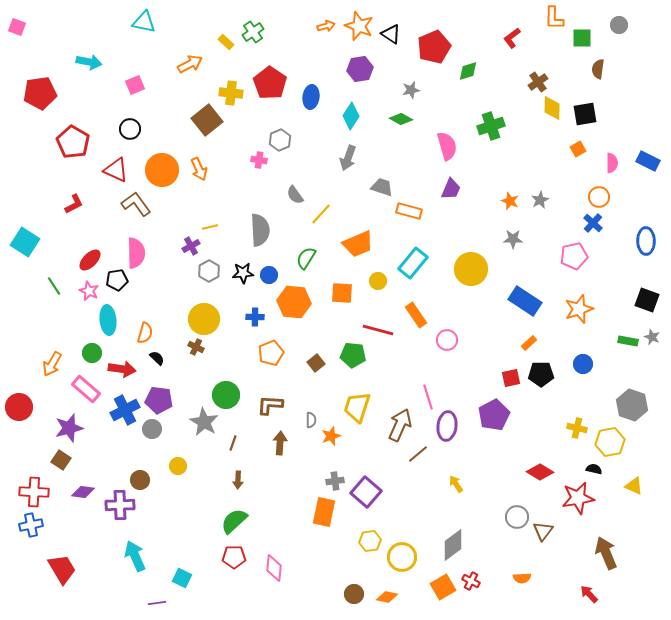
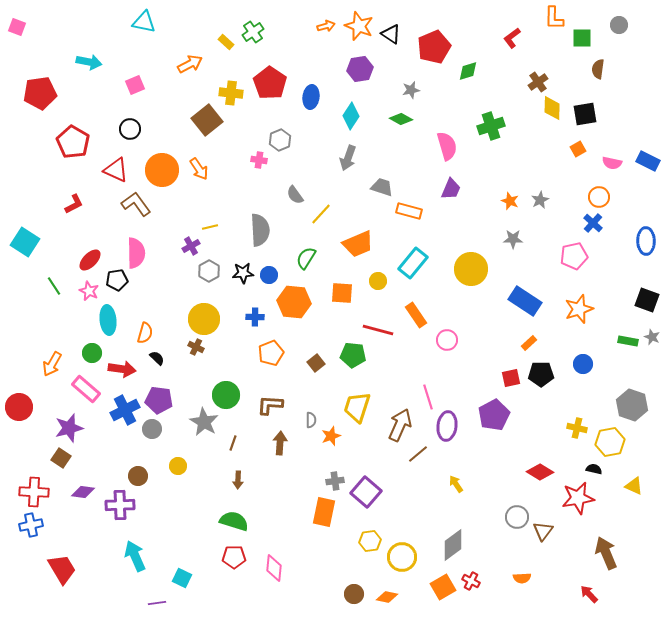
pink semicircle at (612, 163): rotated 102 degrees clockwise
orange arrow at (199, 169): rotated 10 degrees counterclockwise
brown square at (61, 460): moved 2 px up
brown circle at (140, 480): moved 2 px left, 4 px up
green semicircle at (234, 521): rotated 60 degrees clockwise
